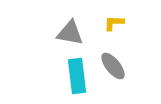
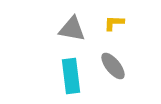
gray triangle: moved 2 px right, 4 px up
cyan rectangle: moved 6 px left
